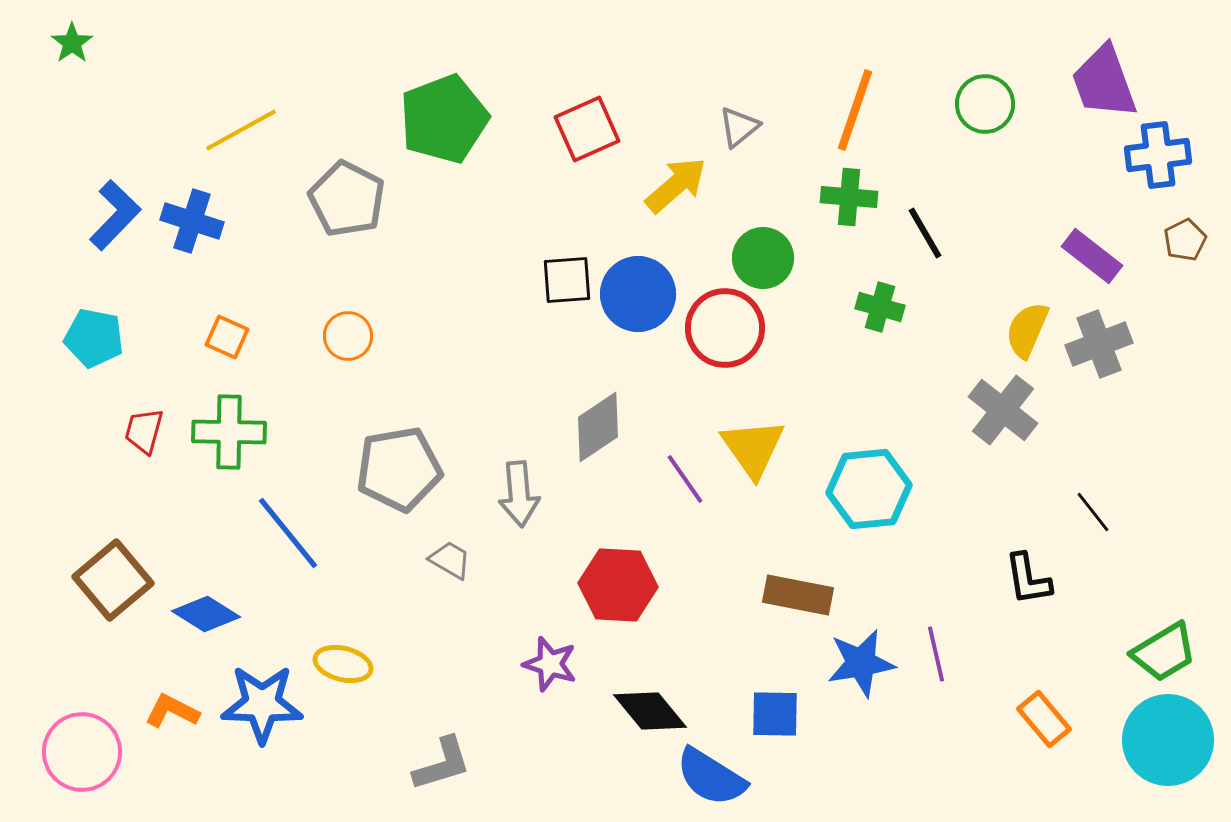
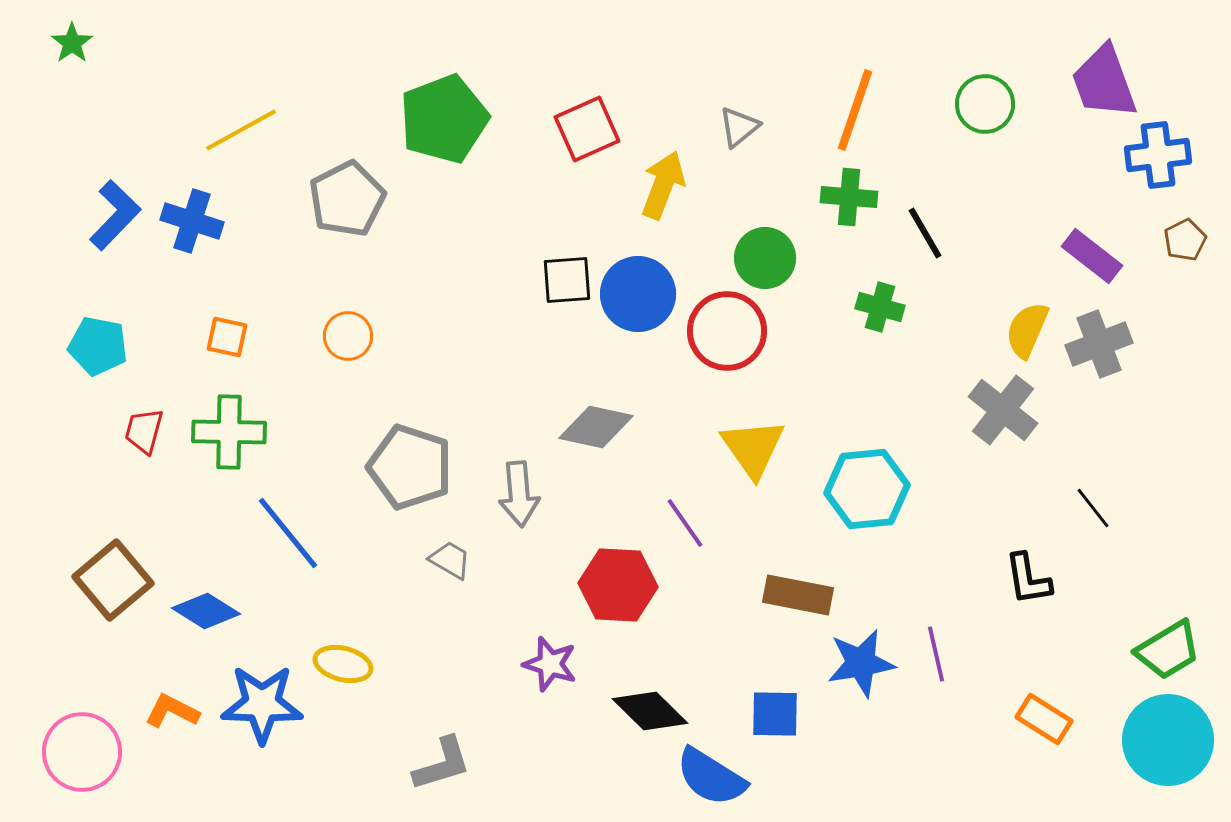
yellow arrow at (676, 185): moved 13 px left; rotated 28 degrees counterclockwise
gray pentagon at (347, 199): rotated 18 degrees clockwise
green circle at (763, 258): moved 2 px right
red circle at (725, 328): moved 2 px right, 3 px down
orange square at (227, 337): rotated 12 degrees counterclockwise
cyan pentagon at (94, 338): moved 4 px right, 8 px down
gray diamond at (598, 427): moved 2 px left; rotated 46 degrees clockwise
gray pentagon at (399, 469): moved 11 px right, 2 px up; rotated 28 degrees clockwise
purple line at (685, 479): moved 44 px down
cyan hexagon at (869, 489): moved 2 px left
black line at (1093, 512): moved 4 px up
blue diamond at (206, 614): moved 3 px up
green trapezoid at (1164, 652): moved 4 px right, 2 px up
black diamond at (650, 711): rotated 6 degrees counterclockwise
orange rectangle at (1044, 719): rotated 18 degrees counterclockwise
